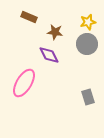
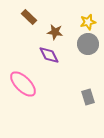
brown rectangle: rotated 21 degrees clockwise
gray circle: moved 1 px right
pink ellipse: moved 1 px left, 1 px down; rotated 76 degrees counterclockwise
